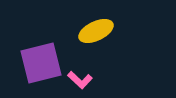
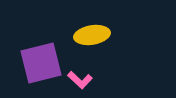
yellow ellipse: moved 4 px left, 4 px down; rotated 16 degrees clockwise
